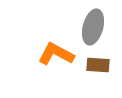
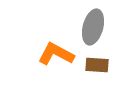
brown rectangle: moved 1 px left
